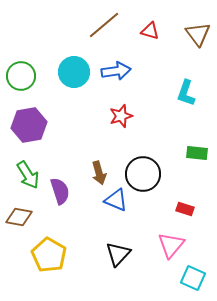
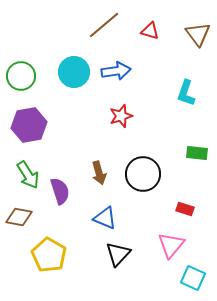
blue triangle: moved 11 px left, 18 px down
